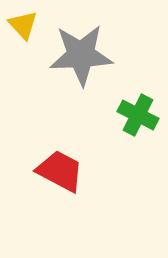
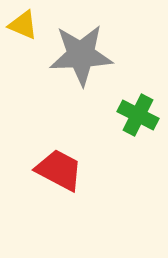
yellow triangle: rotated 24 degrees counterclockwise
red trapezoid: moved 1 px left, 1 px up
